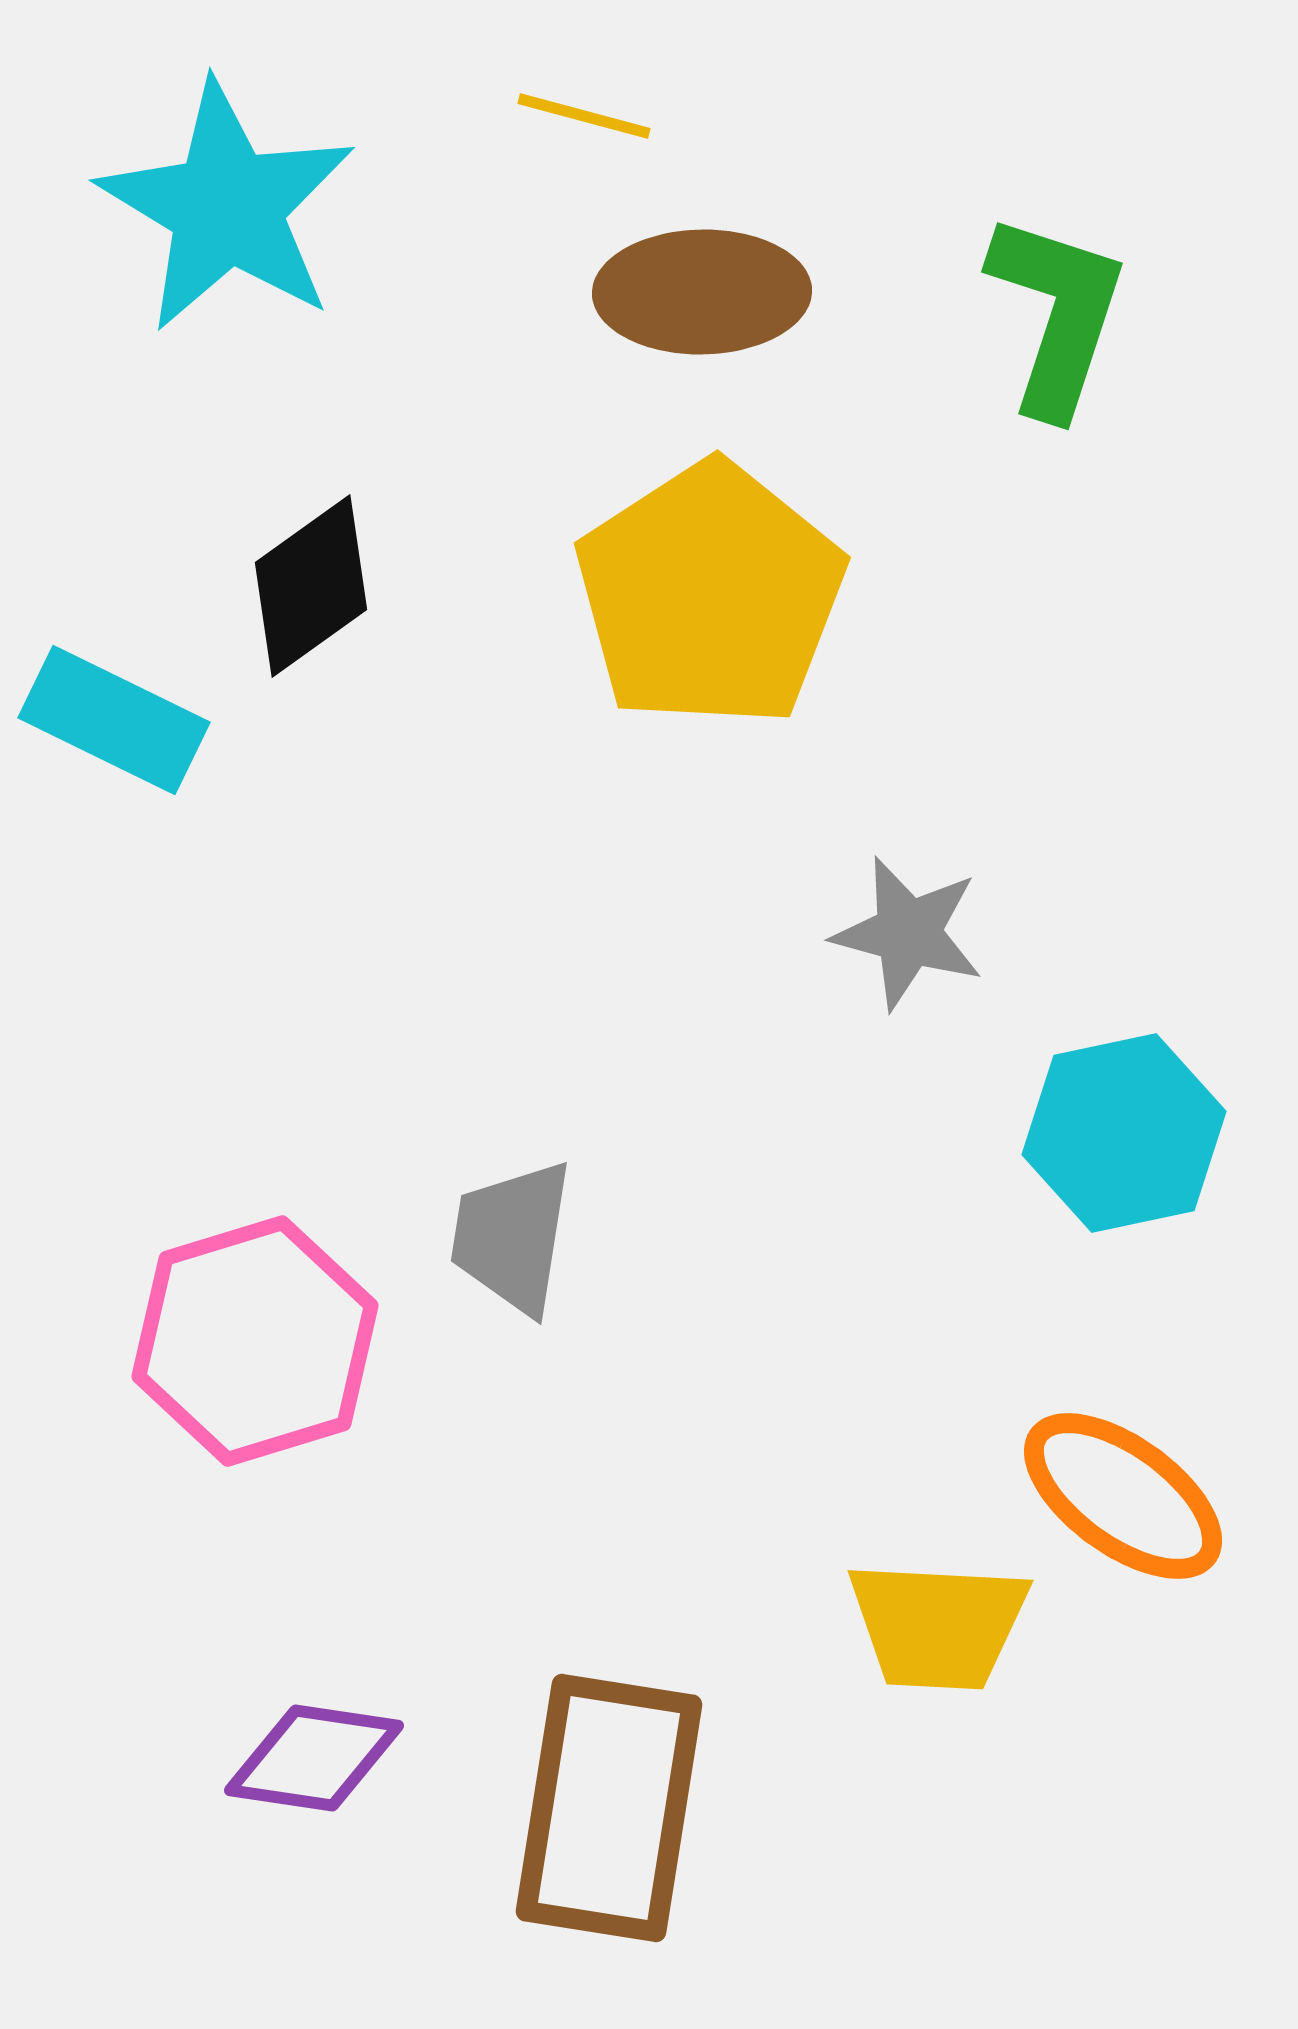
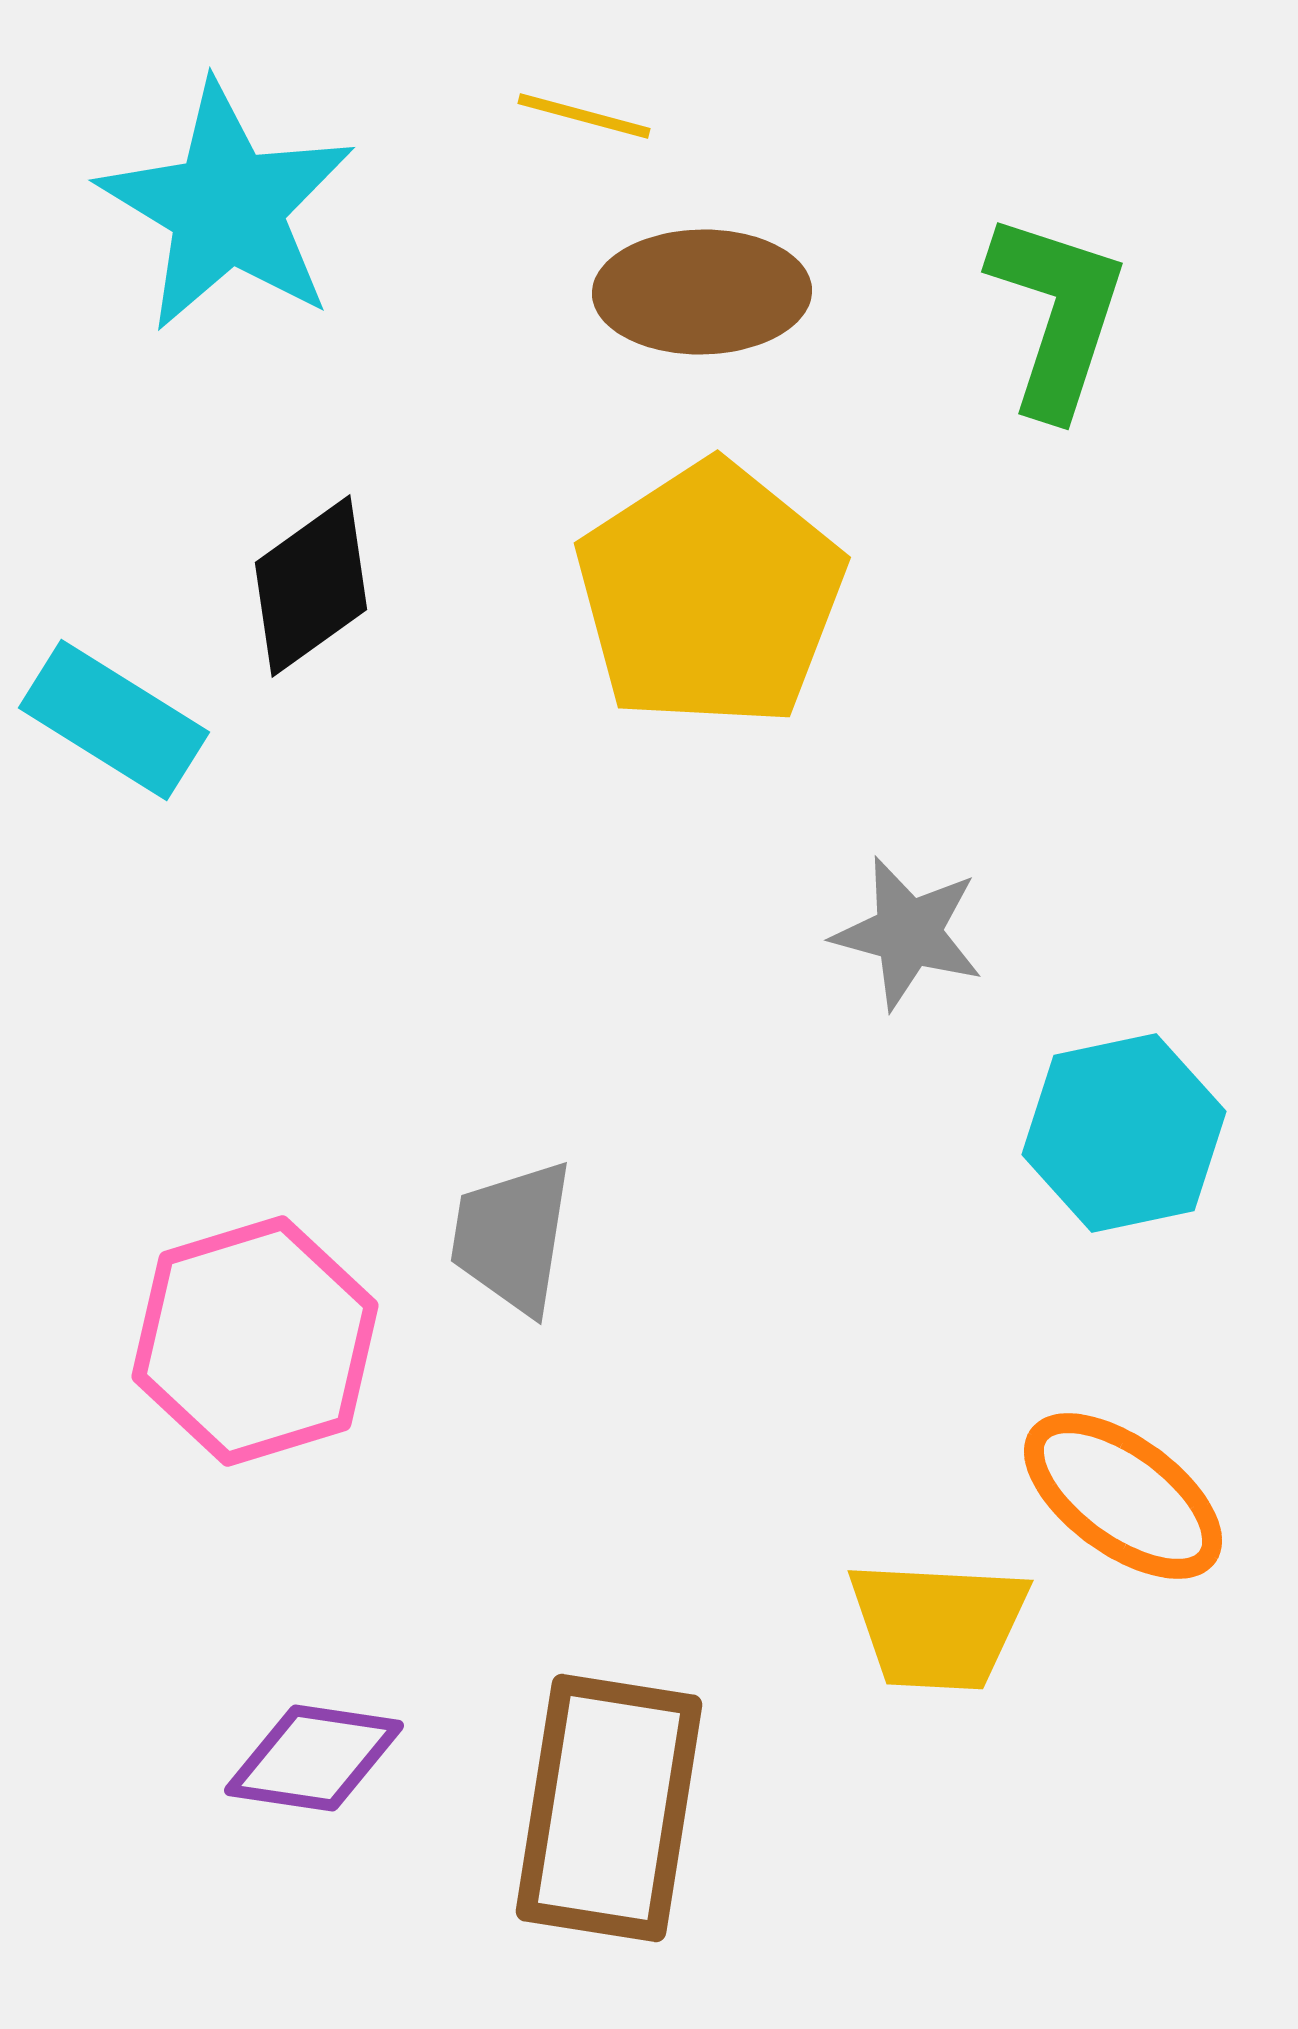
cyan rectangle: rotated 6 degrees clockwise
